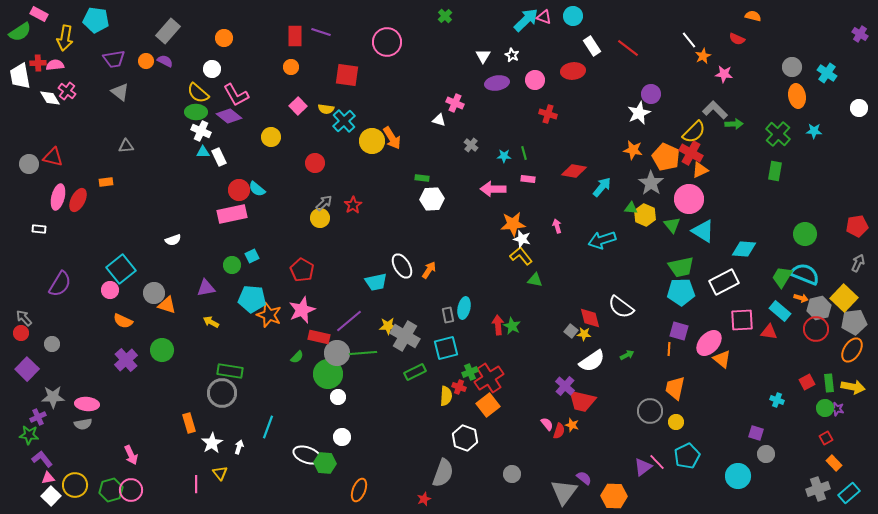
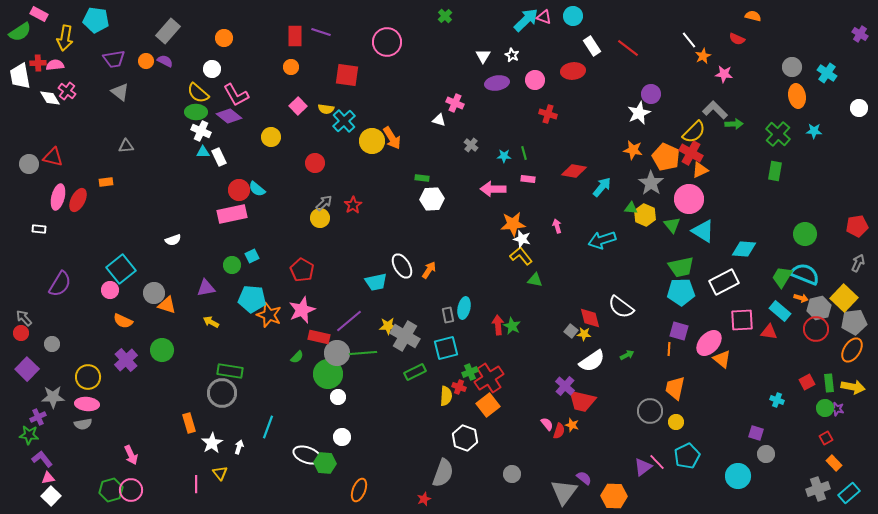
yellow circle at (75, 485): moved 13 px right, 108 px up
